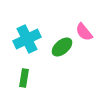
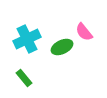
green ellipse: rotated 15 degrees clockwise
green rectangle: rotated 48 degrees counterclockwise
